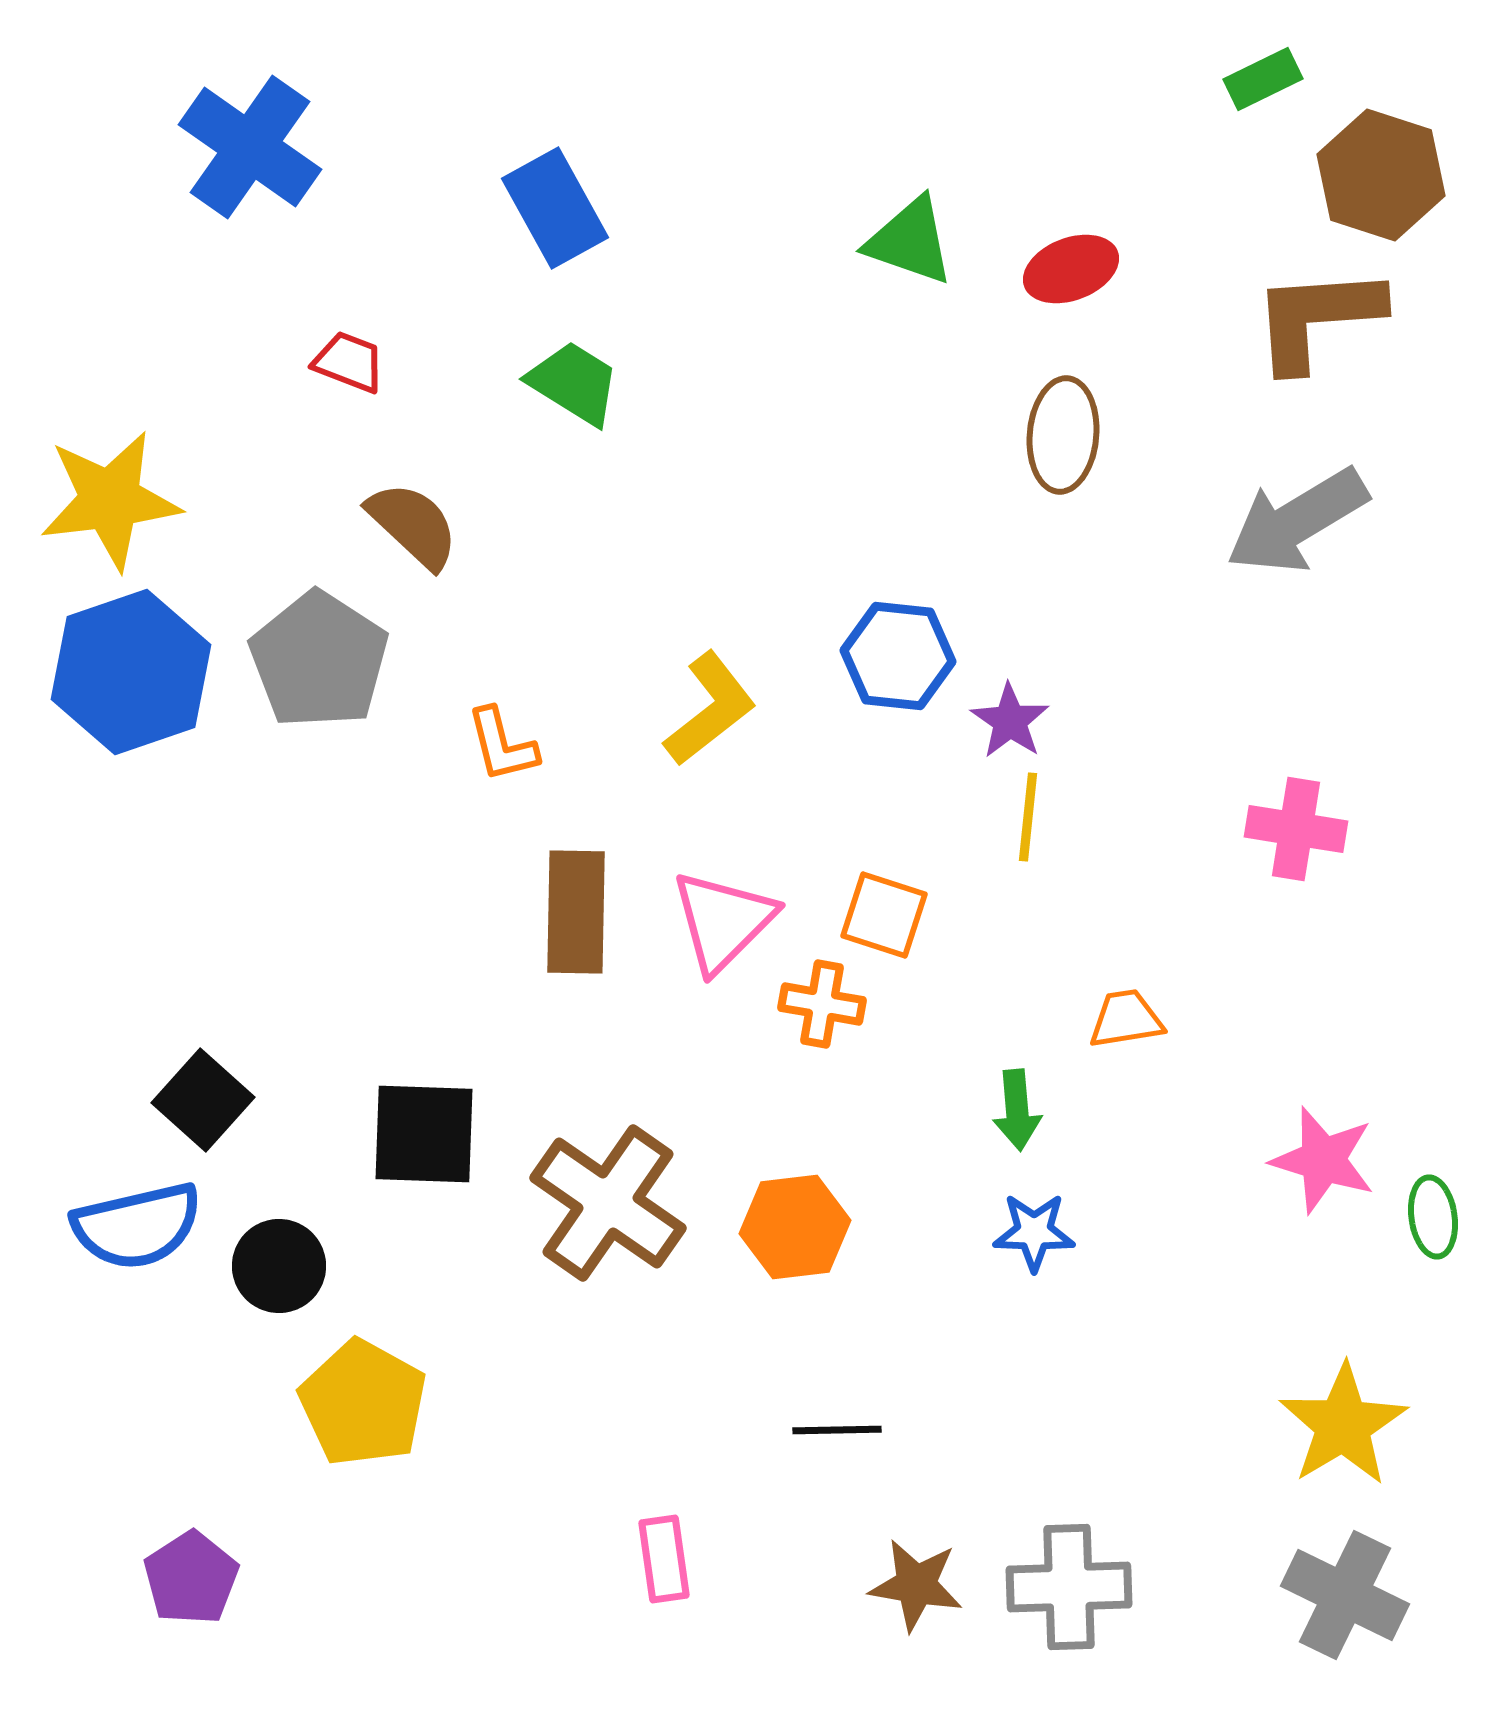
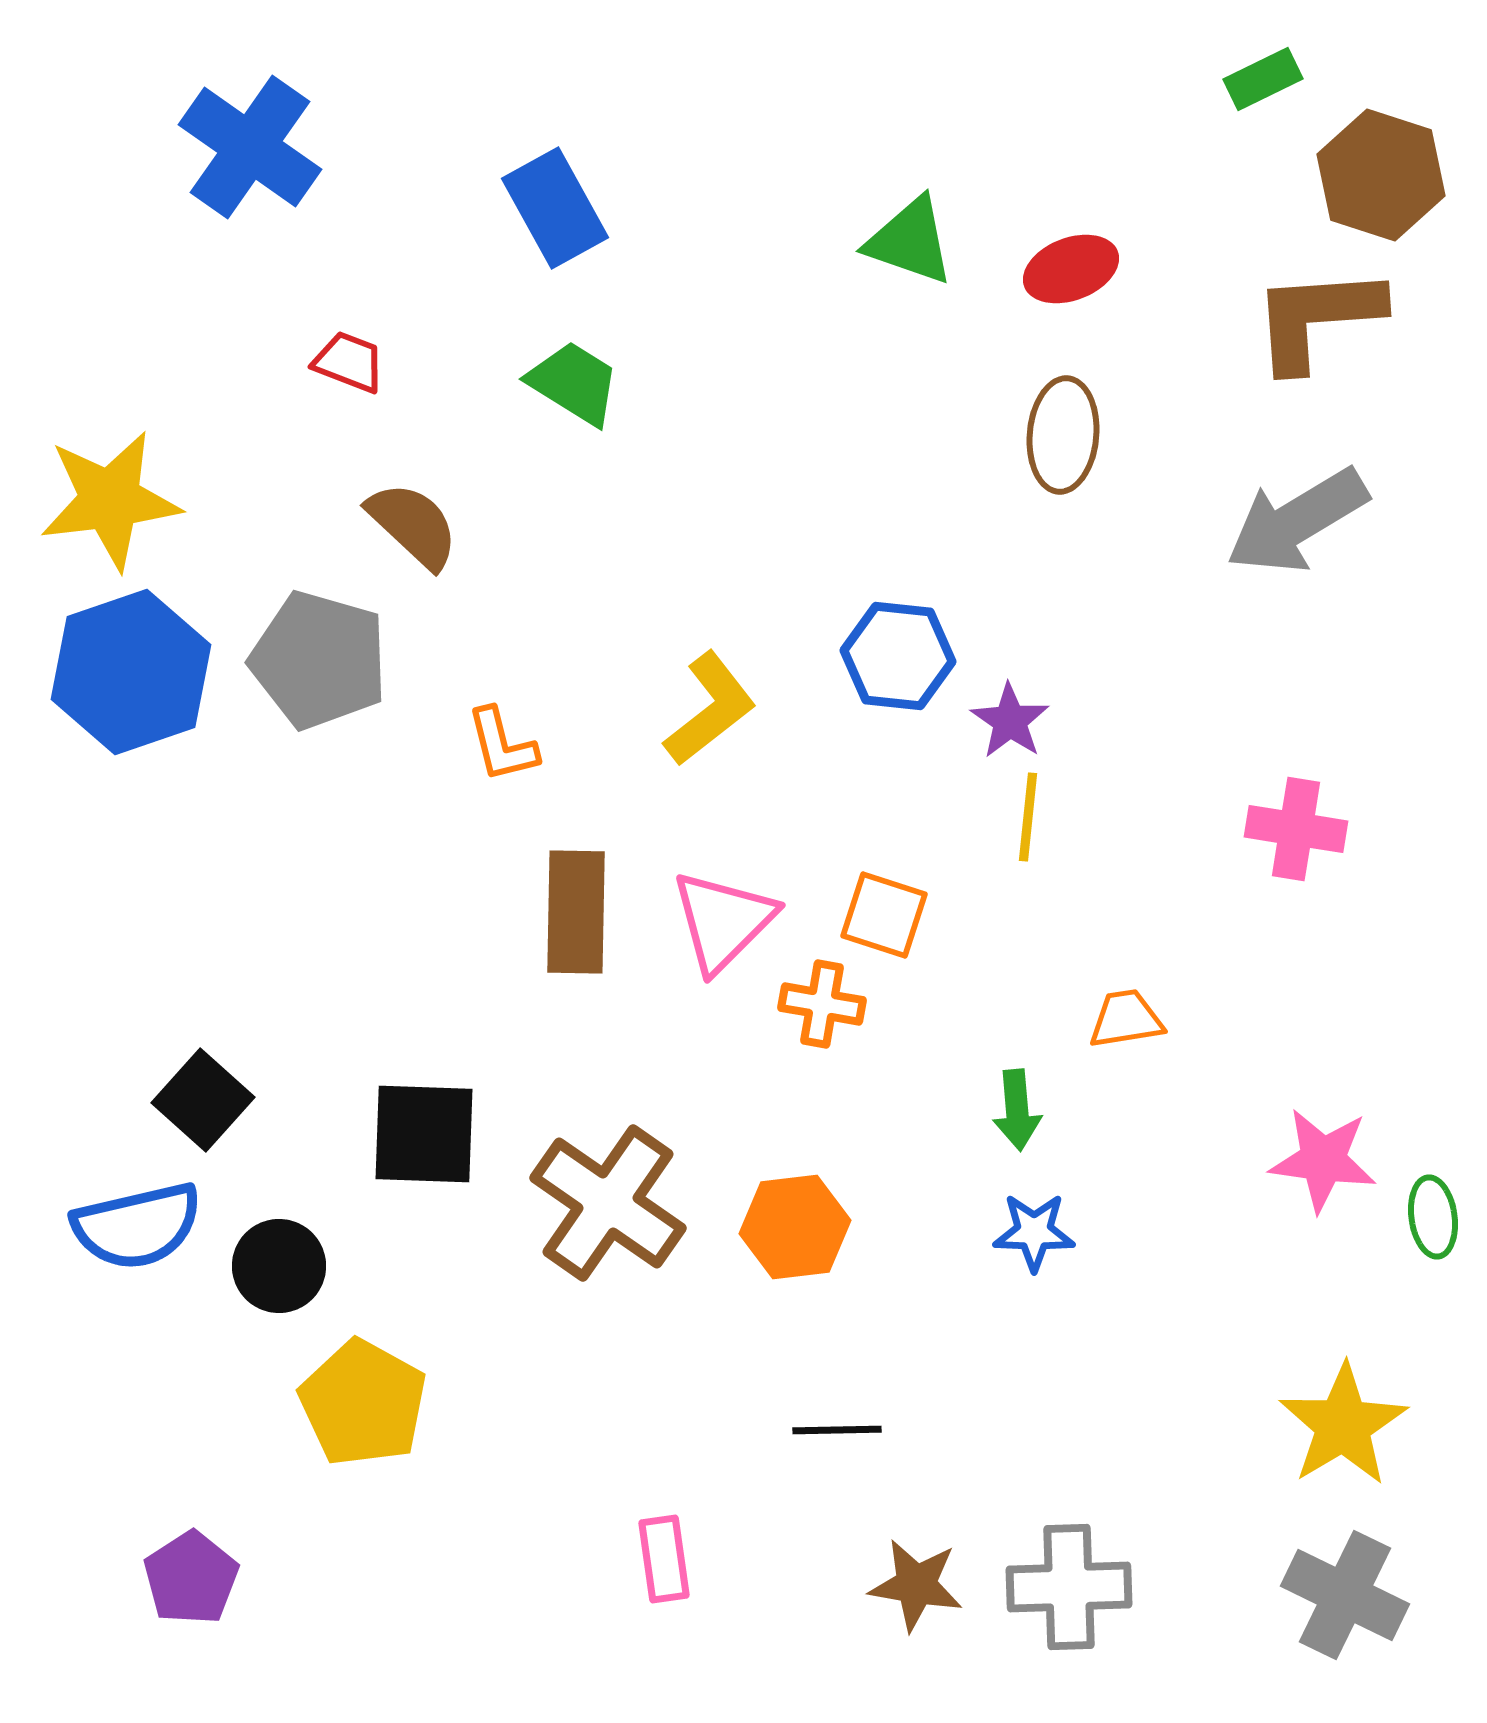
gray pentagon at (319, 660): rotated 17 degrees counterclockwise
pink star at (1323, 1160): rotated 9 degrees counterclockwise
